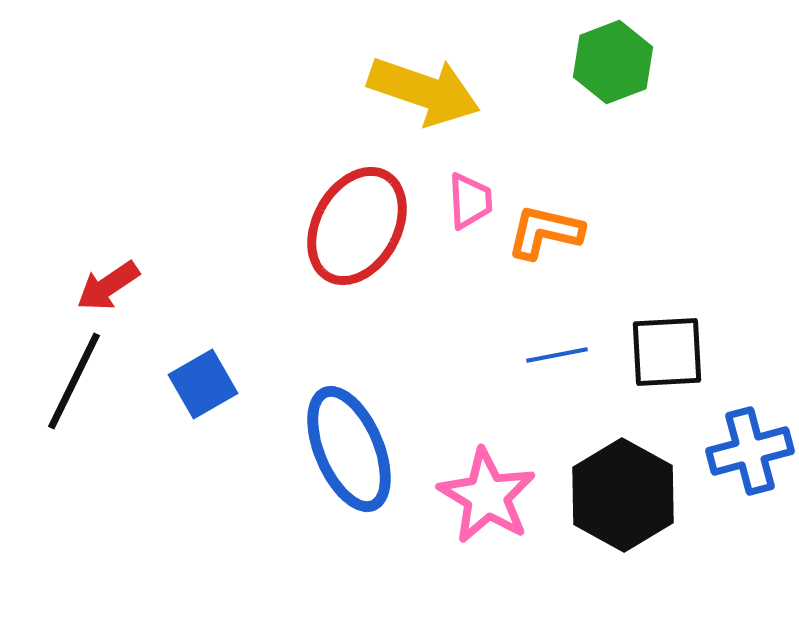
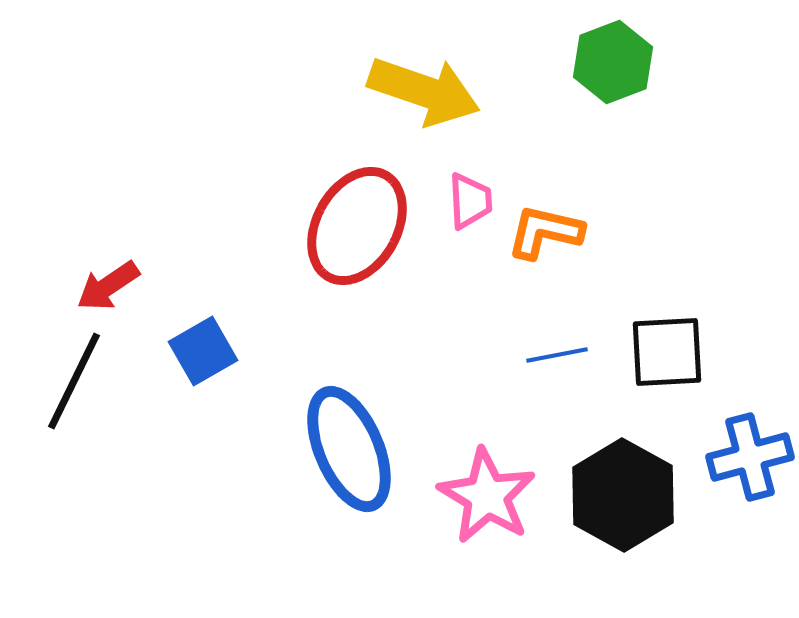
blue square: moved 33 px up
blue cross: moved 6 px down
